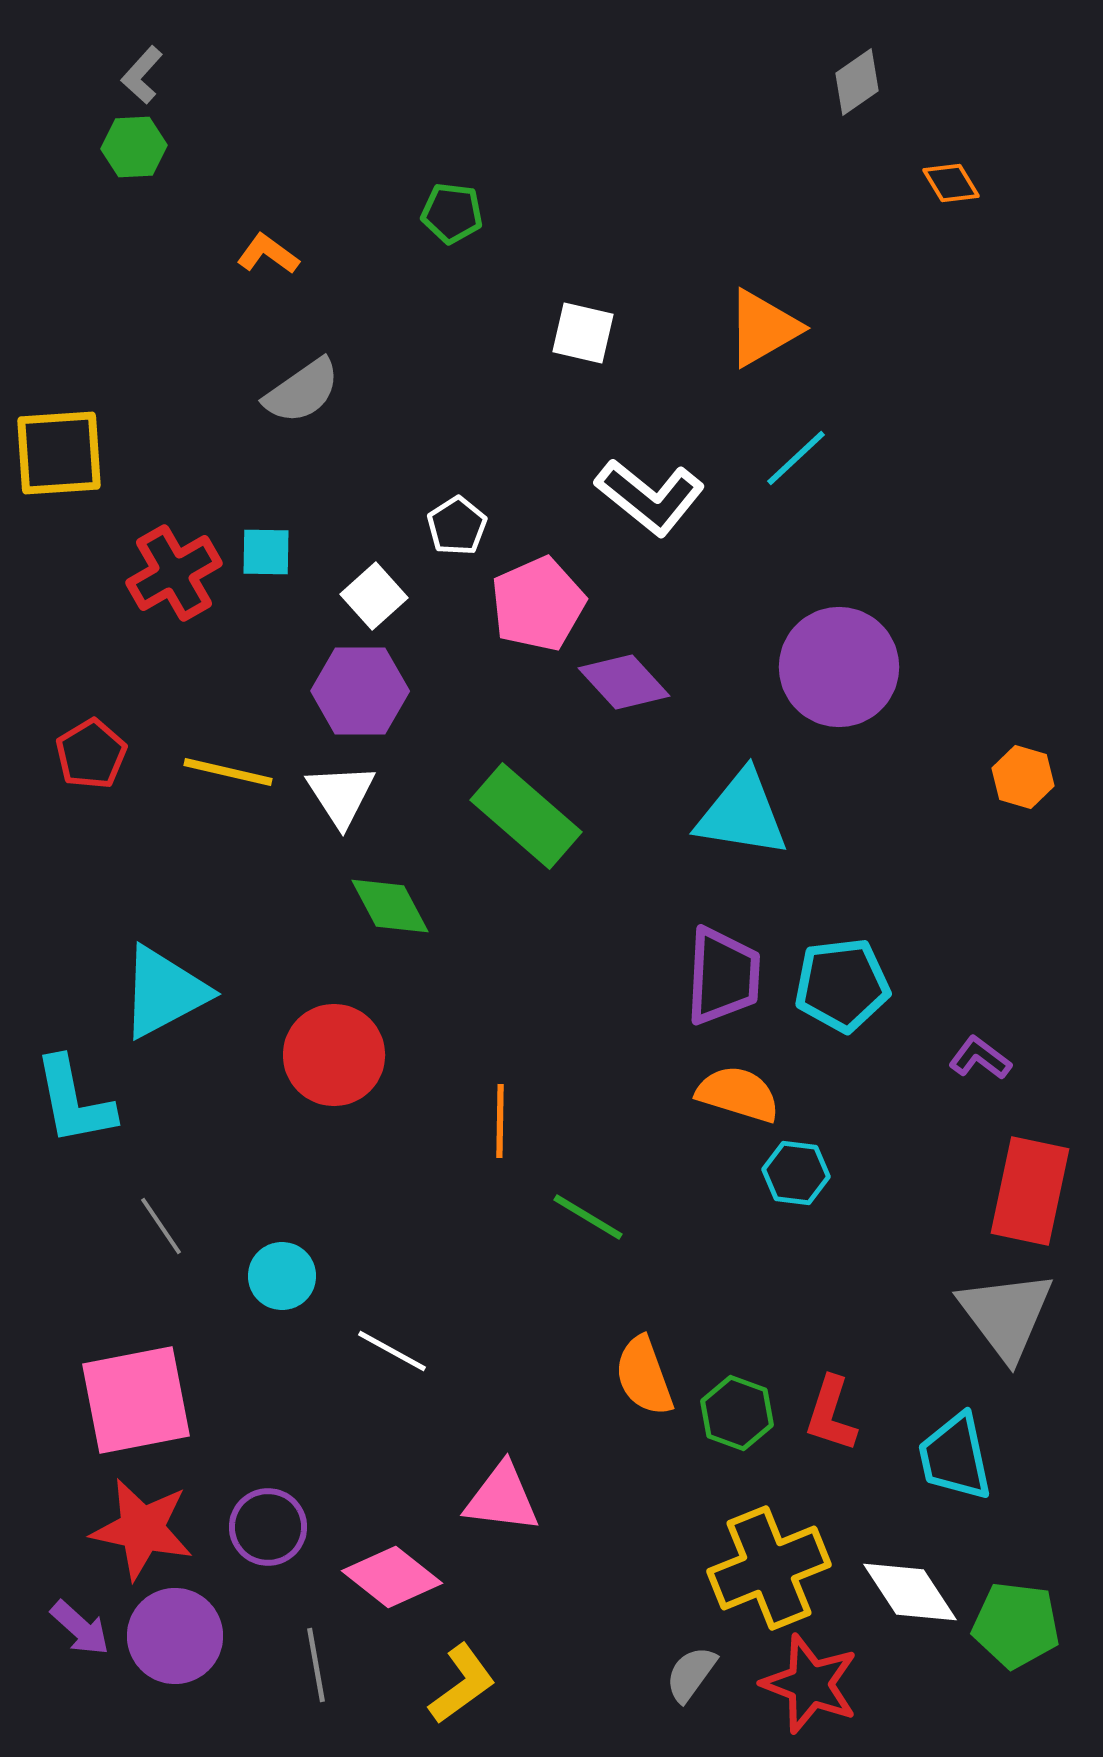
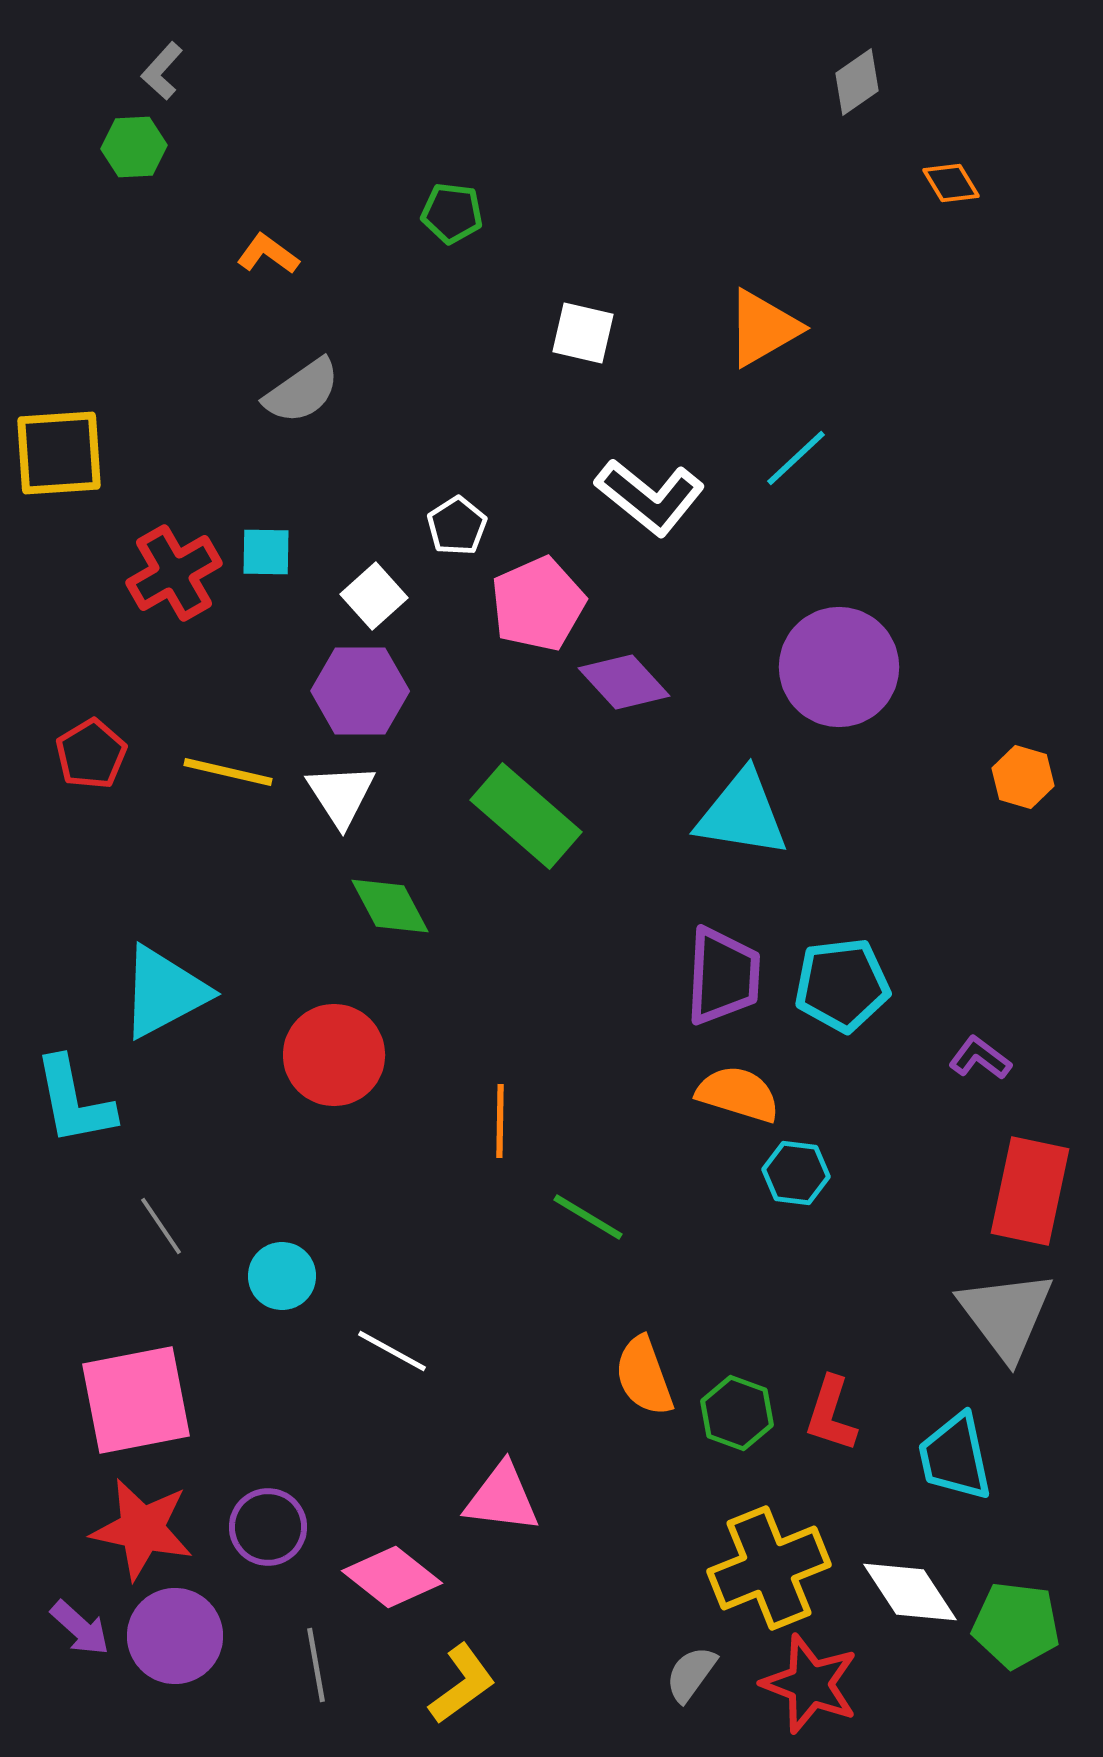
gray L-shape at (142, 75): moved 20 px right, 4 px up
